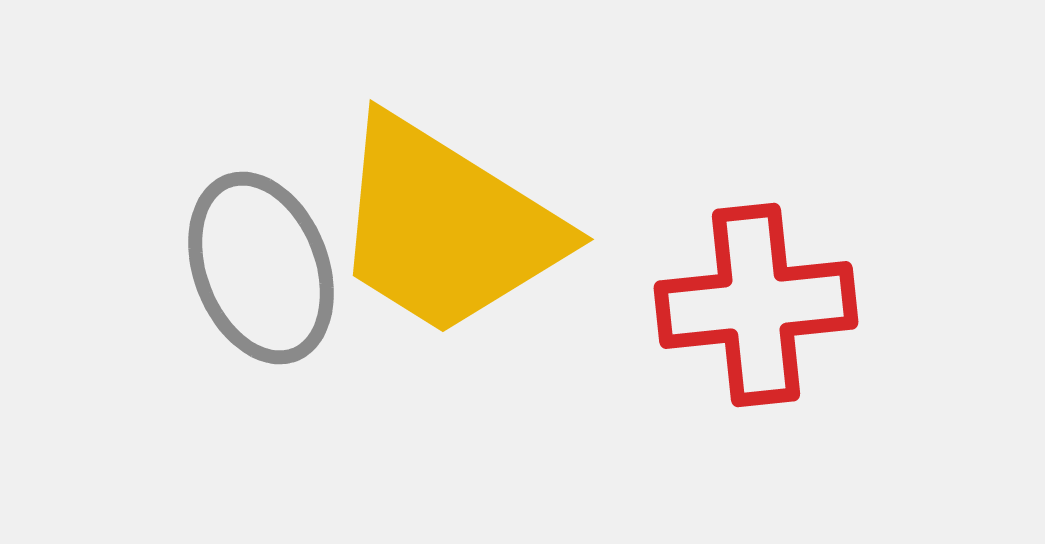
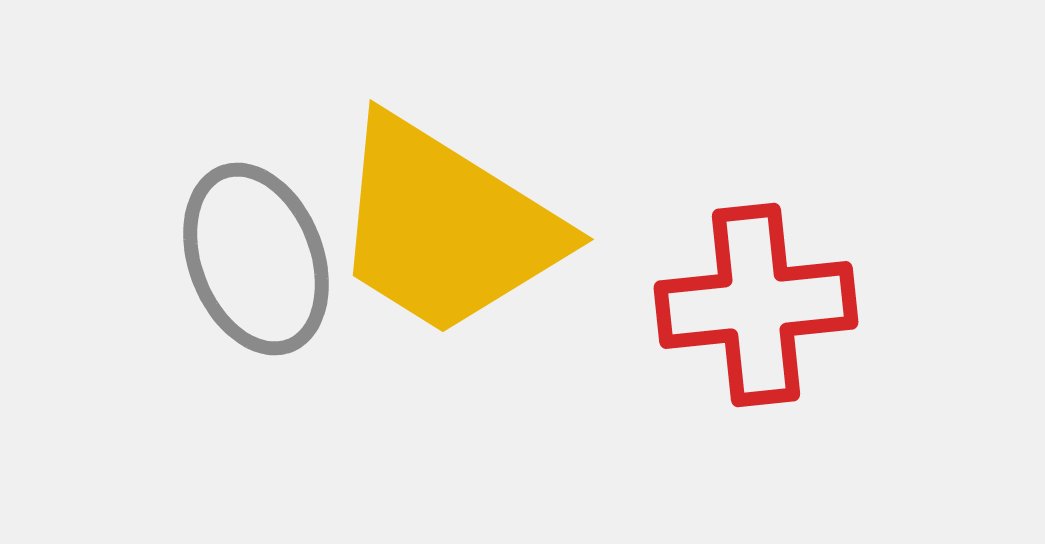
gray ellipse: moved 5 px left, 9 px up
